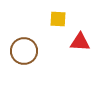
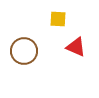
red triangle: moved 4 px left, 5 px down; rotated 20 degrees clockwise
